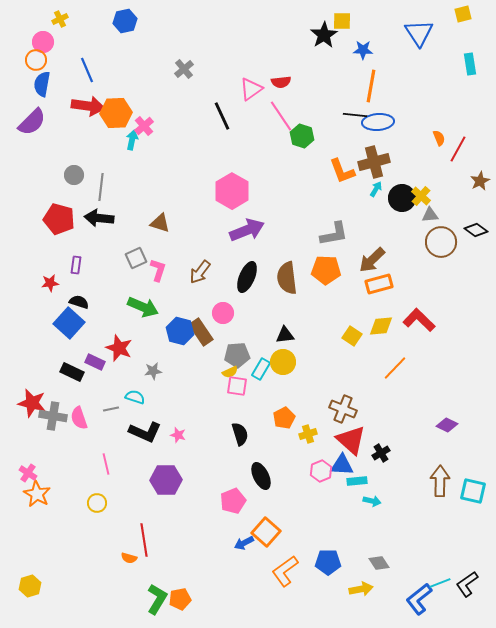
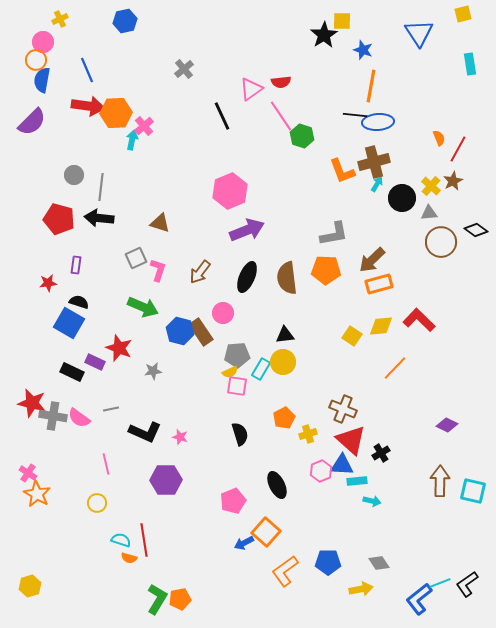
blue star at (363, 50): rotated 18 degrees clockwise
blue semicircle at (42, 84): moved 4 px up
brown star at (480, 181): moved 27 px left
cyan arrow at (376, 189): moved 1 px right, 5 px up
pink hexagon at (232, 191): moved 2 px left; rotated 8 degrees clockwise
yellow cross at (421, 196): moved 10 px right, 10 px up
gray triangle at (430, 215): moved 1 px left, 2 px up
red star at (50, 283): moved 2 px left
blue square at (69, 323): rotated 12 degrees counterclockwise
cyan semicircle at (135, 397): moved 14 px left, 143 px down
pink semicircle at (79, 418): rotated 35 degrees counterclockwise
pink star at (178, 435): moved 2 px right, 2 px down
black ellipse at (261, 476): moved 16 px right, 9 px down
